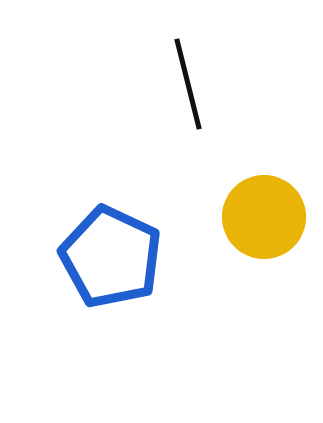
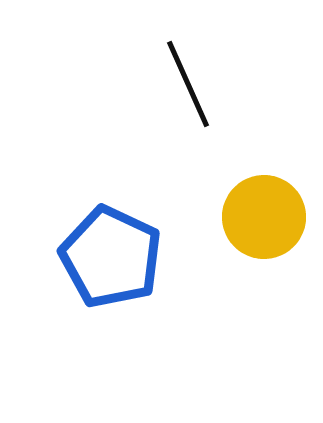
black line: rotated 10 degrees counterclockwise
